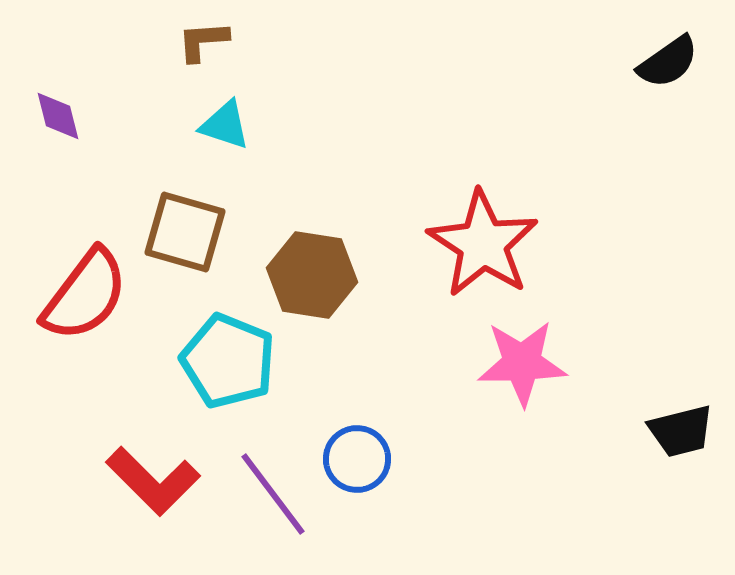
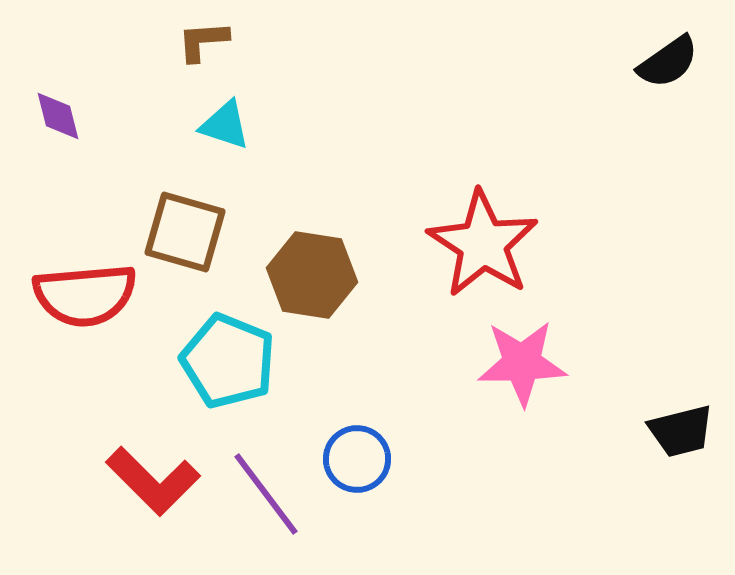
red semicircle: rotated 48 degrees clockwise
purple line: moved 7 px left
